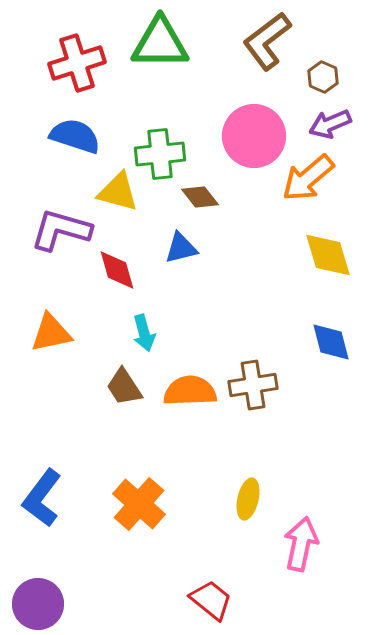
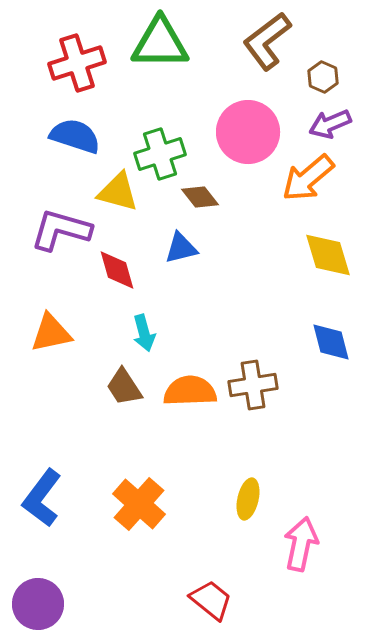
pink circle: moved 6 px left, 4 px up
green cross: rotated 12 degrees counterclockwise
